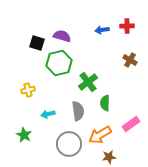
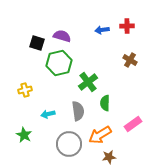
yellow cross: moved 3 px left
pink rectangle: moved 2 px right
